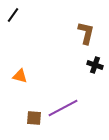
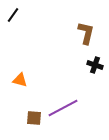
orange triangle: moved 4 px down
